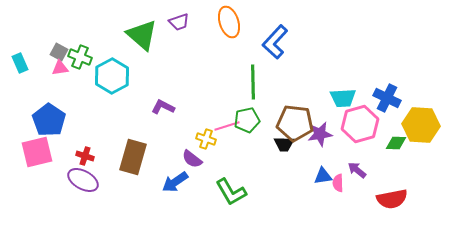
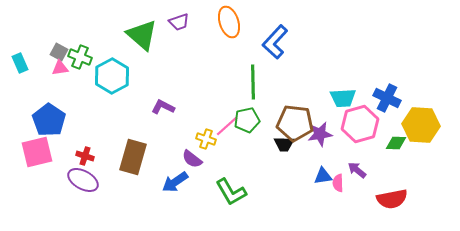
pink line: rotated 25 degrees counterclockwise
